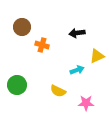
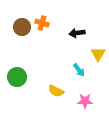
orange cross: moved 22 px up
yellow triangle: moved 1 px right, 2 px up; rotated 35 degrees counterclockwise
cyan arrow: moved 2 px right; rotated 72 degrees clockwise
green circle: moved 8 px up
yellow semicircle: moved 2 px left
pink star: moved 1 px left, 2 px up
